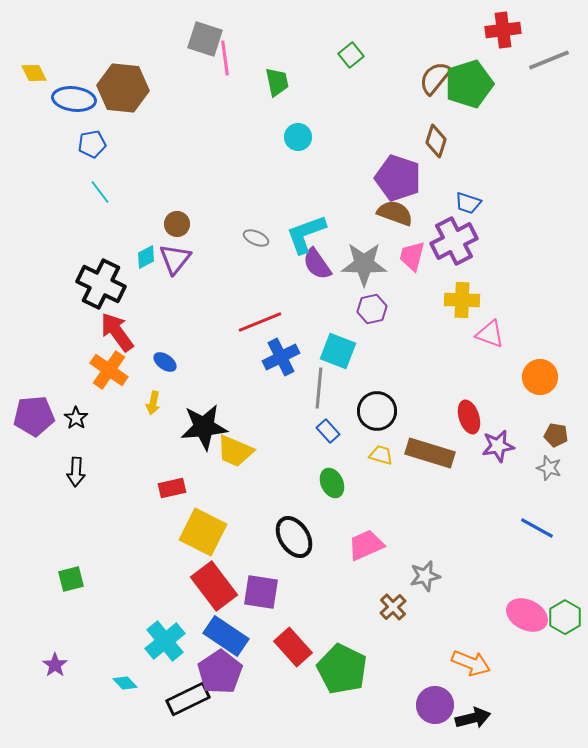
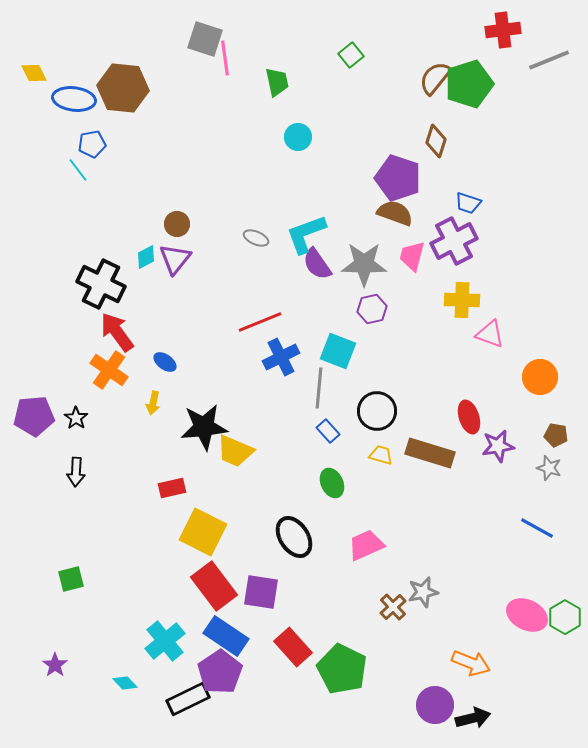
cyan line at (100, 192): moved 22 px left, 22 px up
gray star at (425, 576): moved 2 px left, 16 px down
